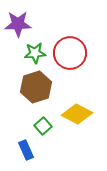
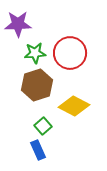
brown hexagon: moved 1 px right, 2 px up
yellow diamond: moved 3 px left, 8 px up
blue rectangle: moved 12 px right
